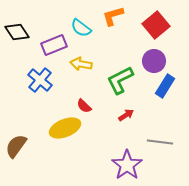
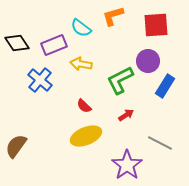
red square: rotated 36 degrees clockwise
black diamond: moved 11 px down
purple circle: moved 6 px left
yellow ellipse: moved 21 px right, 8 px down
gray line: moved 1 px down; rotated 20 degrees clockwise
